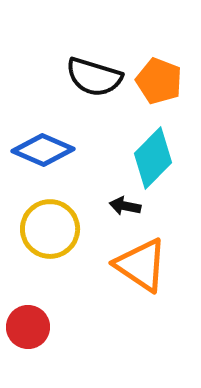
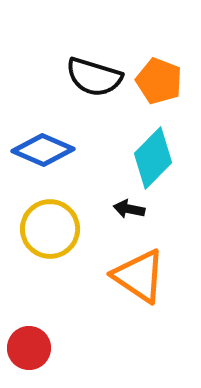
black arrow: moved 4 px right, 3 px down
orange triangle: moved 2 px left, 11 px down
red circle: moved 1 px right, 21 px down
